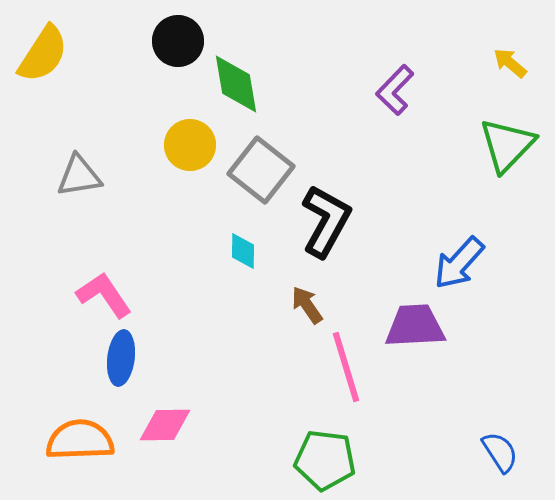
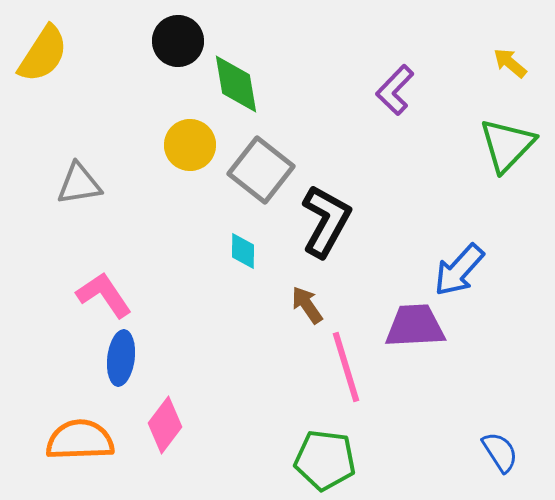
gray triangle: moved 8 px down
blue arrow: moved 7 px down
pink diamond: rotated 52 degrees counterclockwise
